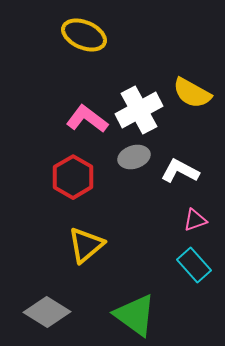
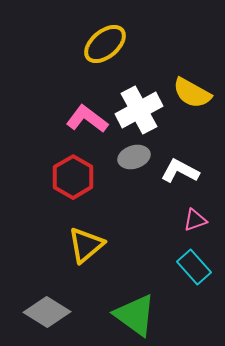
yellow ellipse: moved 21 px right, 9 px down; rotated 63 degrees counterclockwise
cyan rectangle: moved 2 px down
